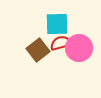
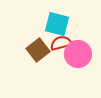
cyan square: rotated 15 degrees clockwise
pink circle: moved 1 px left, 6 px down
